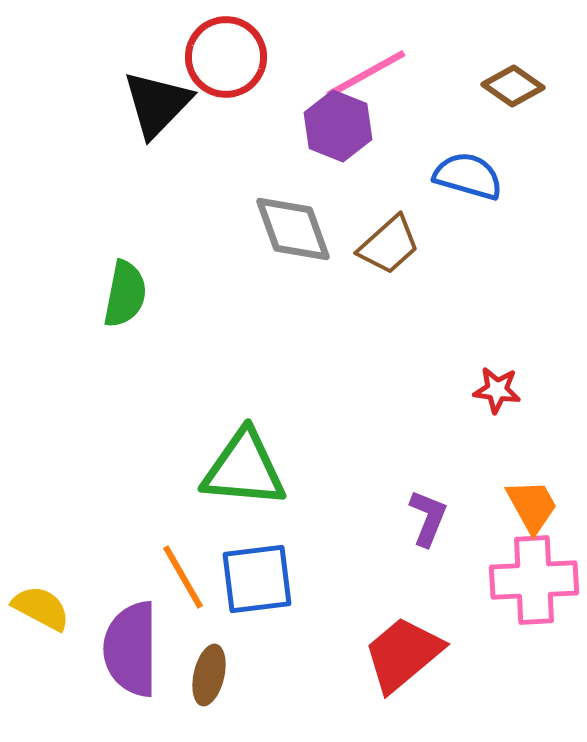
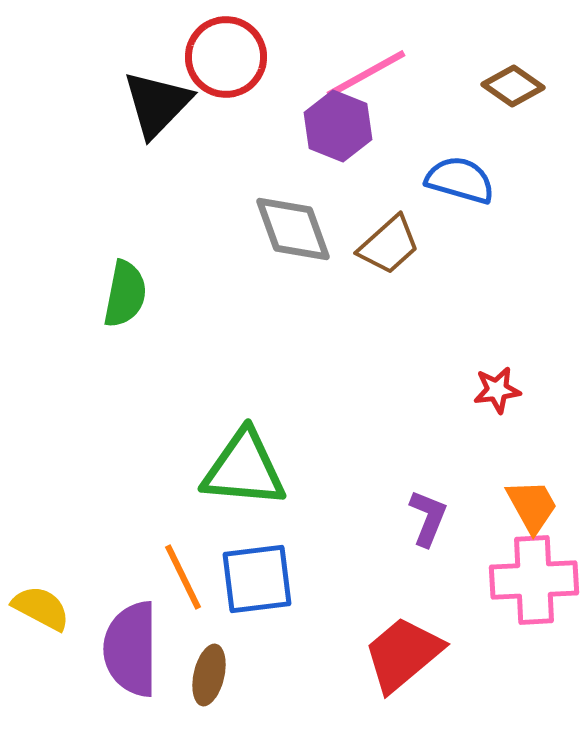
blue semicircle: moved 8 px left, 4 px down
red star: rotated 15 degrees counterclockwise
orange line: rotated 4 degrees clockwise
